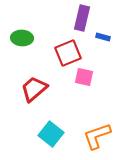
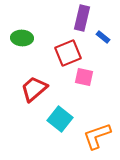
blue rectangle: rotated 24 degrees clockwise
cyan square: moved 9 px right, 15 px up
